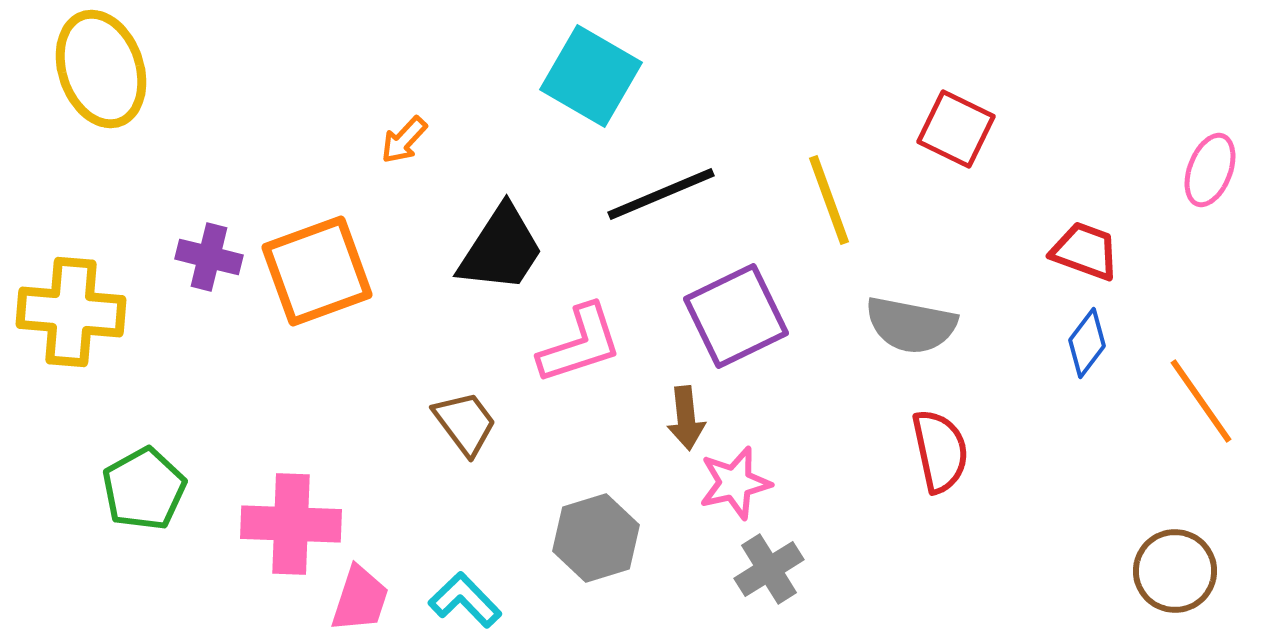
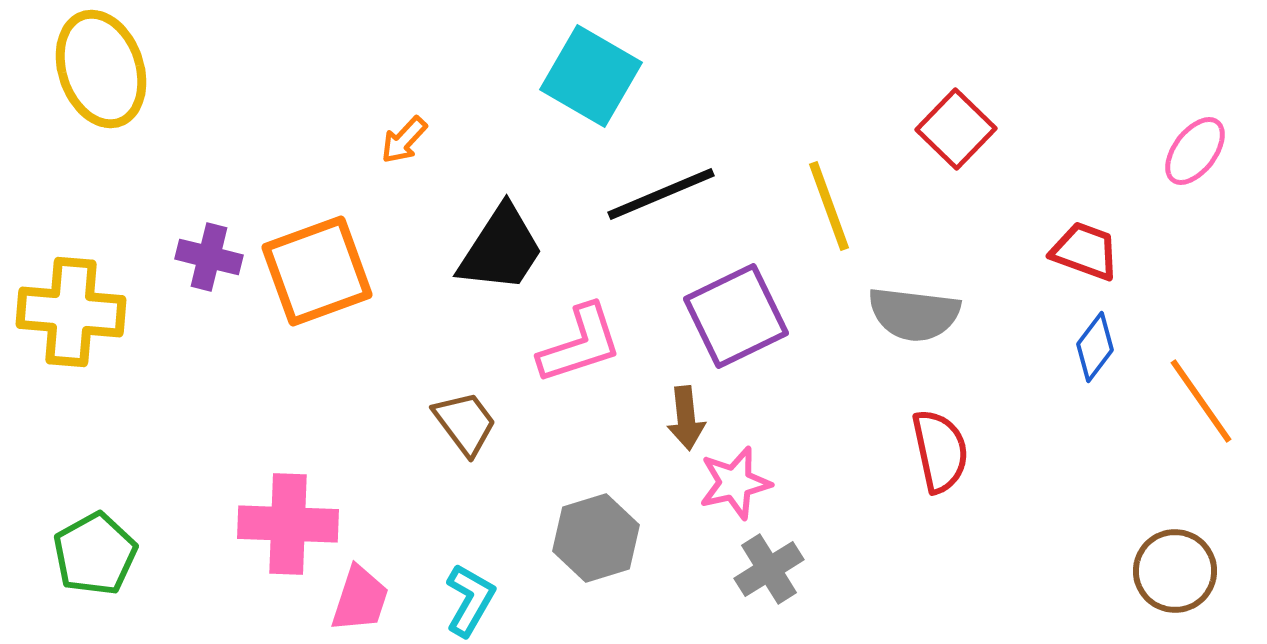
red square: rotated 18 degrees clockwise
pink ellipse: moved 15 px left, 19 px up; rotated 16 degrees clockwise
yellow line: moved 6 px down
gray semicircle: moved 3 px right, 11 px up; rotated 4 degrees counterclockwise
blue diamond: moved 8 px right, 4 px down
green pentagon: moved 49 px left, 65 px down
pink cross: moved 3 px left
cyan L-shape: moved 5 px right; rotated 74 degrees clockwise
